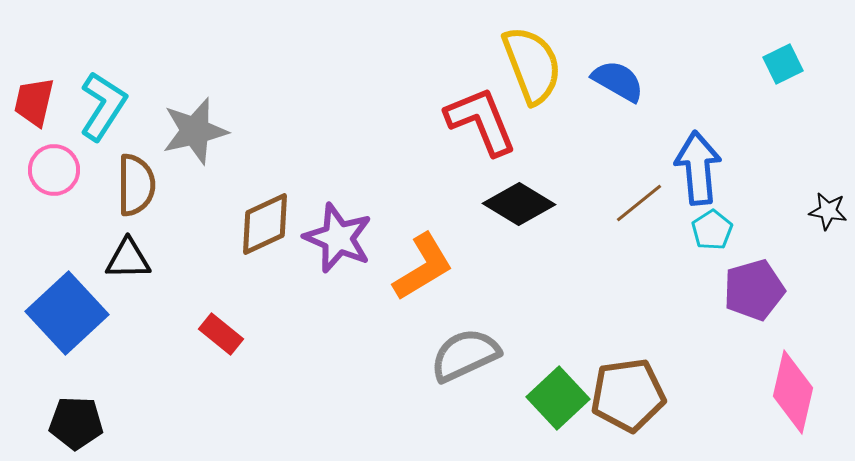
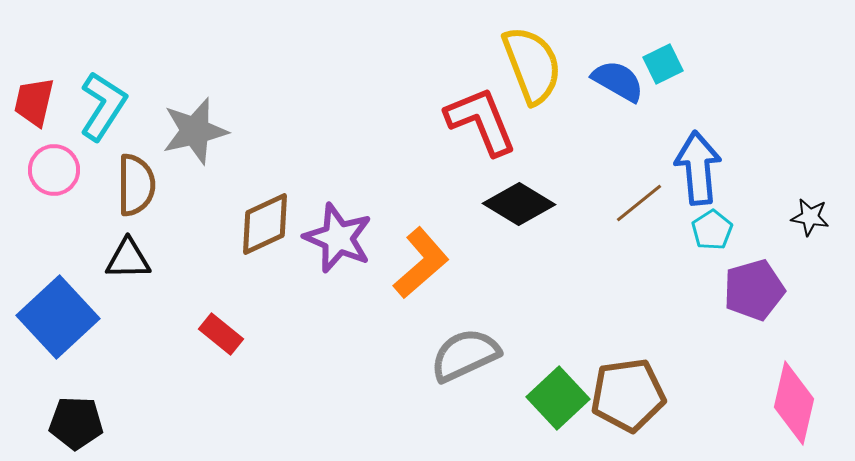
cyan square: moved 120 px left
black star: moved 18 px left, 6 px down
orange L-shape: moved 2 px left, 4 px up; rotated 10 degrees counterclockwise
blue square: moved 9 px left, 4 px down
pink diamond: moved 1 px right, 11 px down
